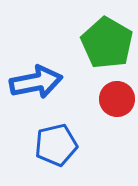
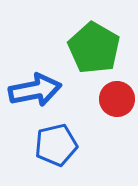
green pentagon: moved 13 px left, 5 px down
blue arrow: moved 1 px left, 8 px down
